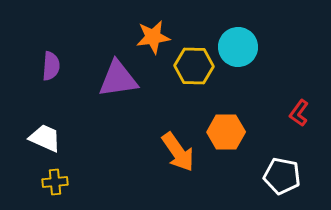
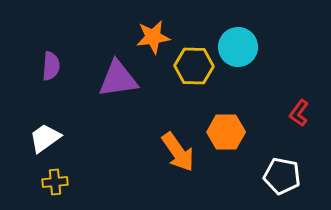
white trapezoid: rotated 60 degrees counterclockwise
